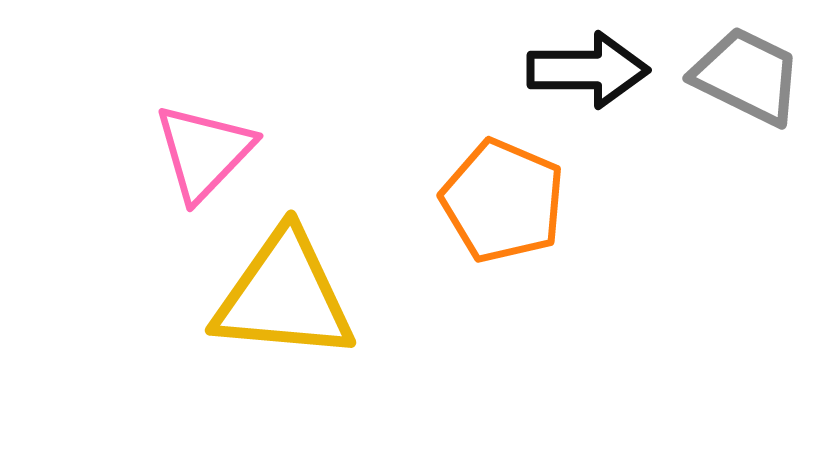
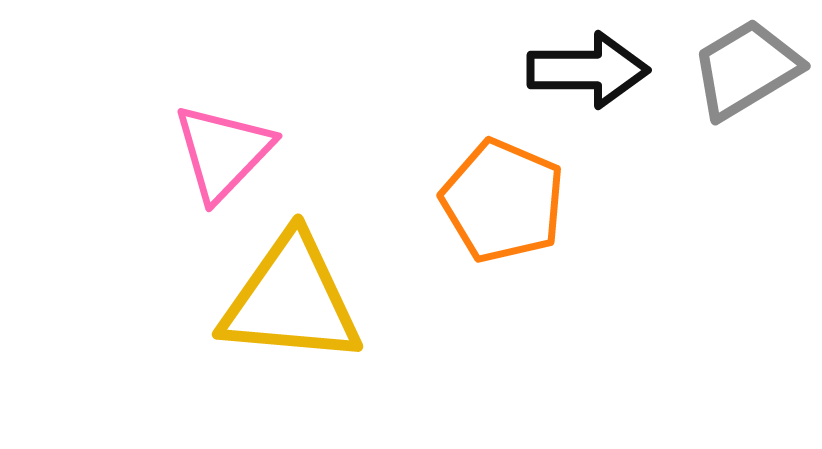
gray trapezoid: moved 1 px left, 7 px up; rotated 57 degrees counterclockwise
pink triangle: moved 19 px right
yellow triangle: moved 7 px right, 4 px down
